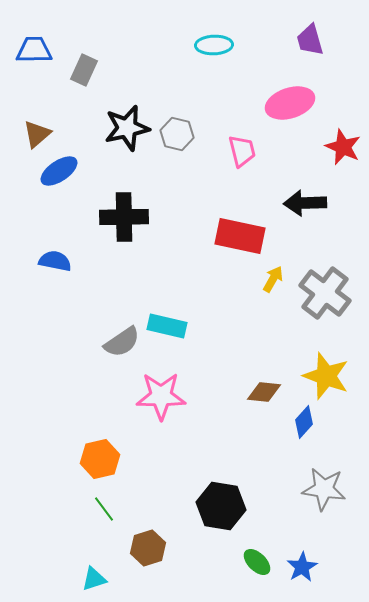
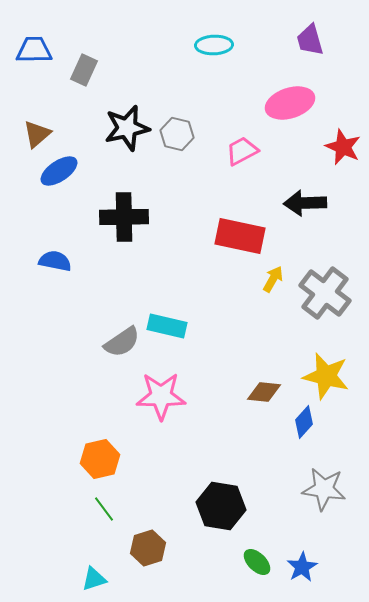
pink trapezoid: rotated 104 degrees counterclockwise
yellow star: rotated 6 degrees counterclockwise
